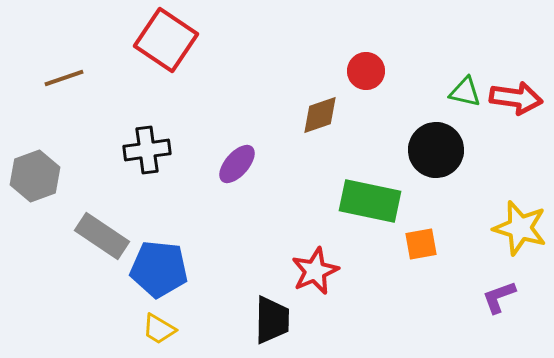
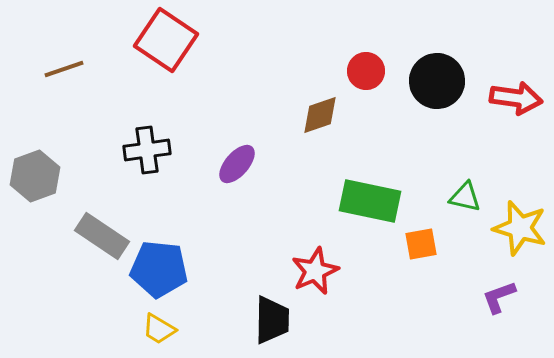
brown line: moved 9 px up
green triangle: moved 105 px down
black circle: moved 1 px right, 69 px up
